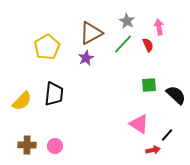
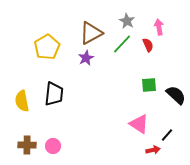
green line: moved 1 px left
yellow semicircle: rotated 125 degrees clockwise
pink circle: moved 2 px left
